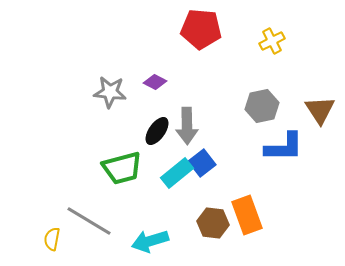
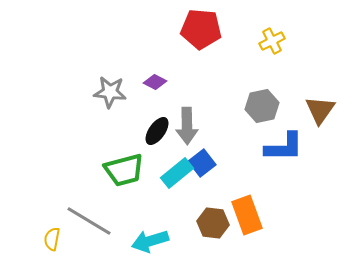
brown triangle: rotated 8 degrees clockwise
green trapezoid: moved 2 px right, 2 px down
